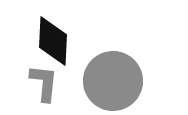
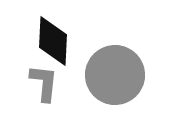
gray circle: moved 2 px right, 6 px up
